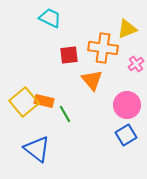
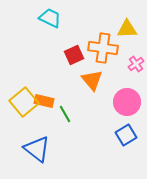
yellow triangle: rotated 20 degrees clockwise
red square: moved 5 px right; rotated 18 degrees counterclockwise
pink circle: moved 3 px up
